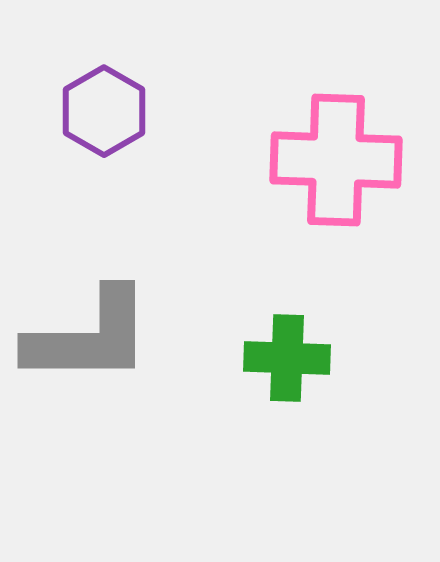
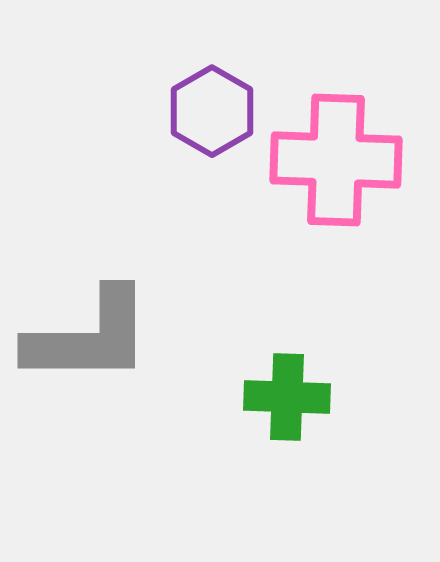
purple hexagon: moved 108 px right
green cross: moved 39 px down
